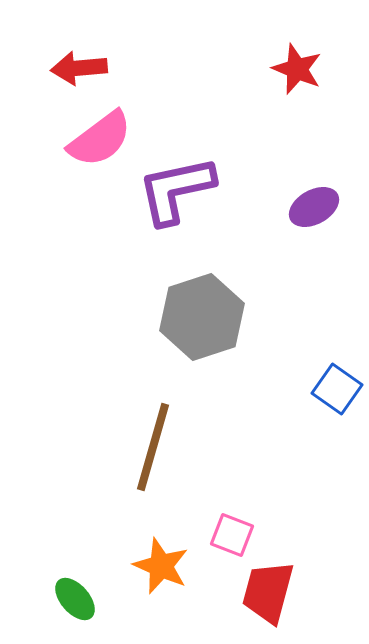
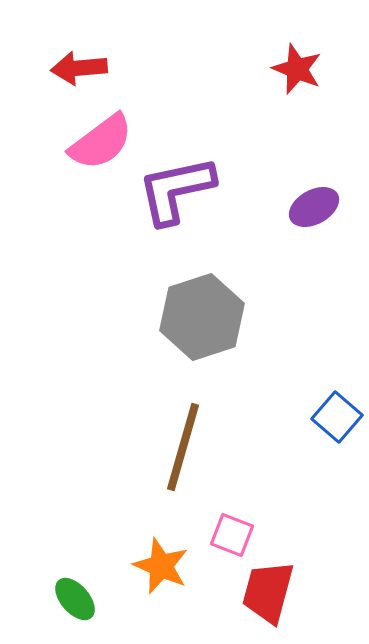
pink semicircle: moved 1 px right, 3 px down
blue square: moved 28 px down; rotated 6 degrees clockwise
brown line: moved 30 px right
